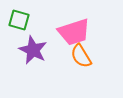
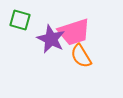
green square: moved 1 px right
purple star: moved 18 px right, 11 px up
